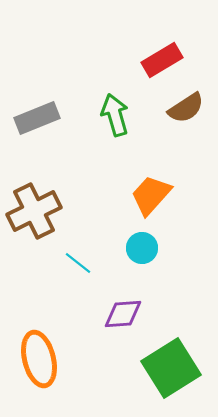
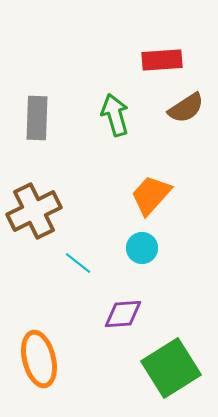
red rectangle: rotated 27 degrees clockwise
gray rectangle: rotated 66 degrees counterclockwise
